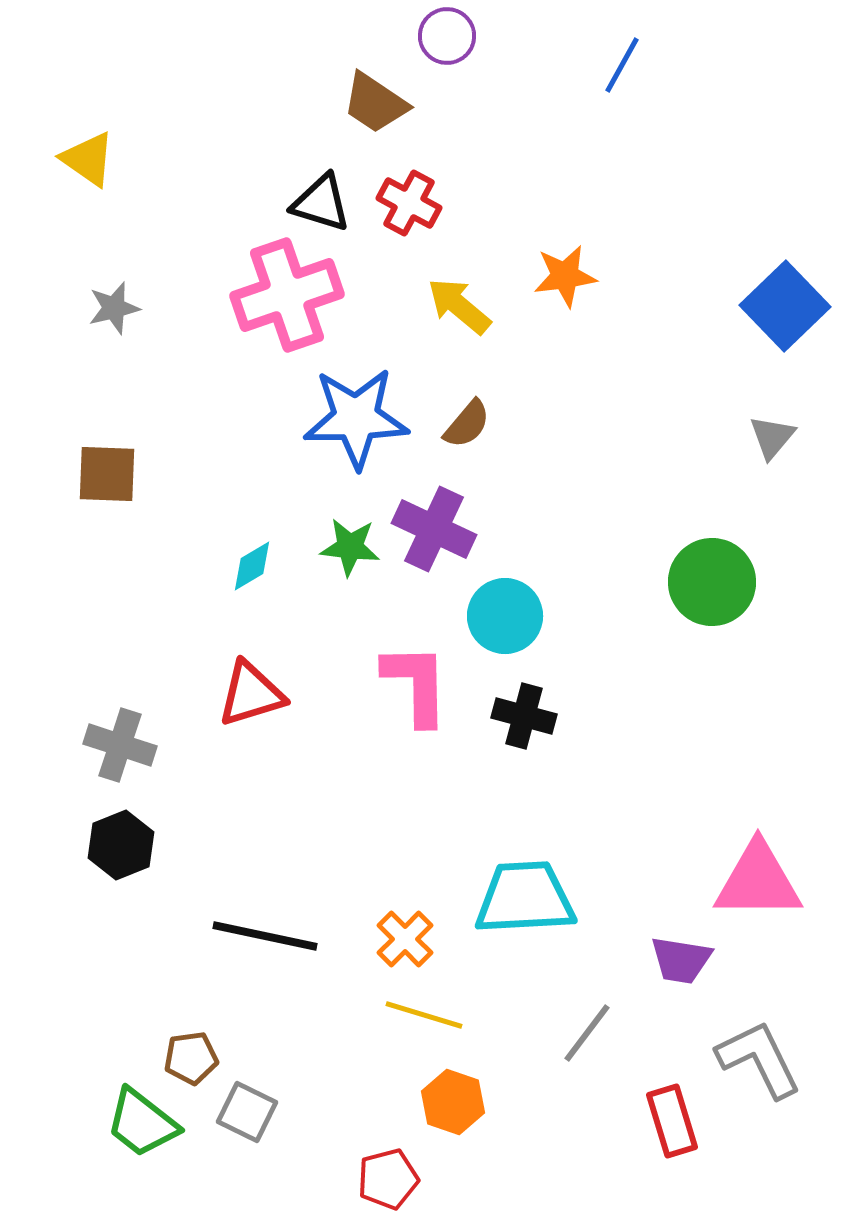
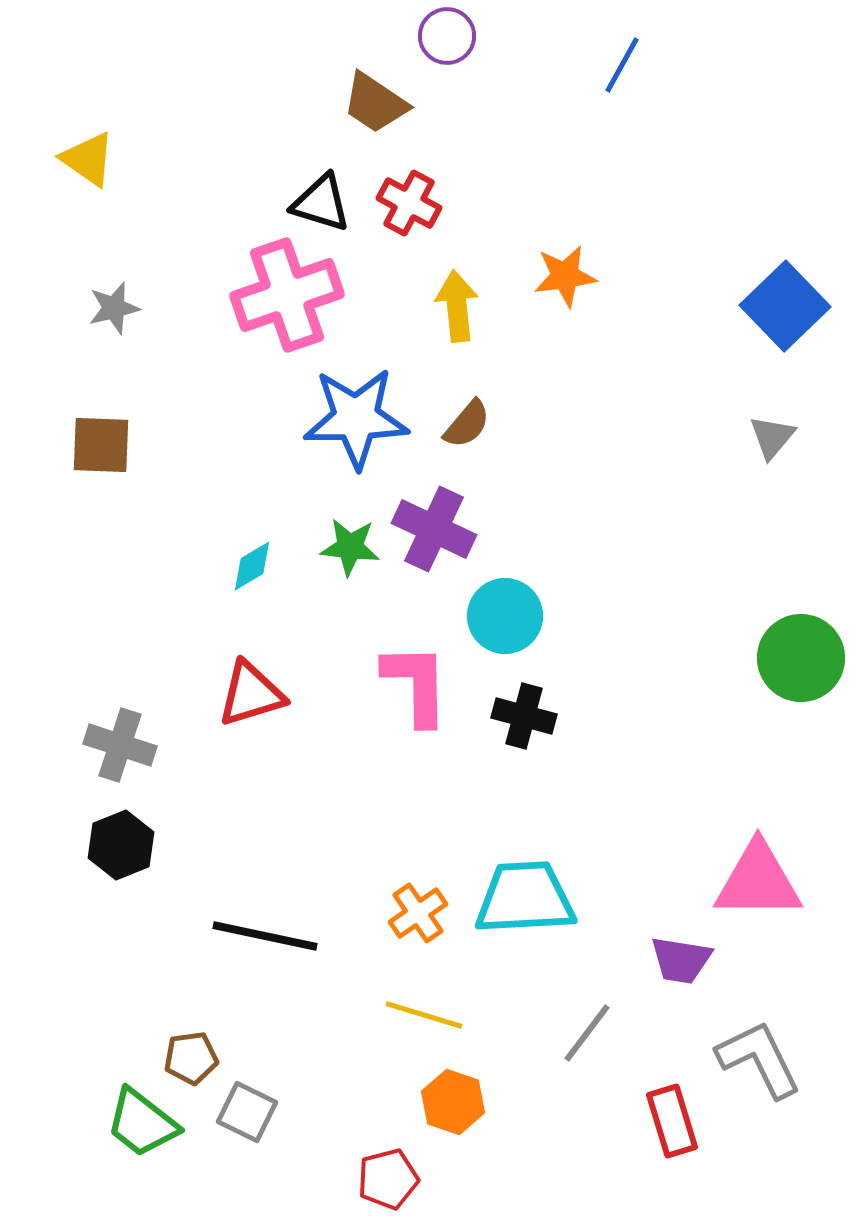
yellow arrow: moved 2 px left; rotated 44 degrees clockwise
brown square: moved 6 px left, 29 px up
green circle: moved 89 px right, 76 px down
orange cross: moved 13 px right, 26 px up; rotated 10 degrees clockwise
